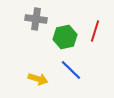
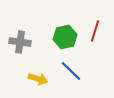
gray cross: moved 16 px left, 23 px down
blue line: moved 1 px down
